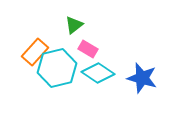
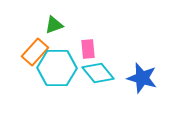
green triangle: moved 20 px left; rotated 18 degrees clockwise
pink rectangle: rotated 54 degrees clockwise
cyan hexagon: rotated 15 degrees clockwise
cyan diamond: rotated 16 degrees clockwise
